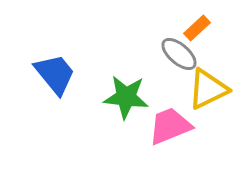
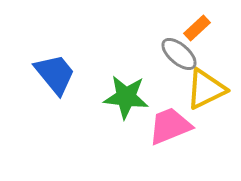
yellow triangle: moved 2 px left
